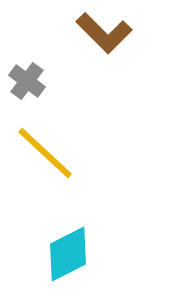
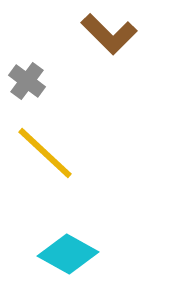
brown L-shape: moved 5 px right, 1 px down
cyan diamond: rotated 56 degrees clockwise
